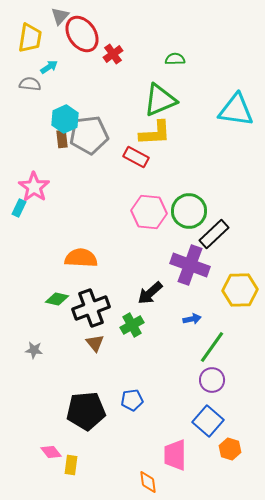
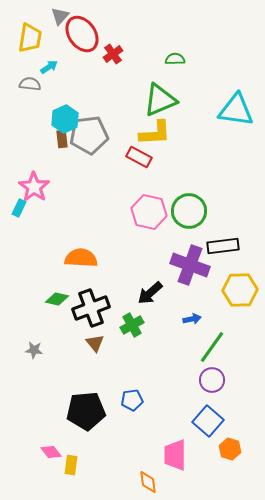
red rectangle: moved 3 px right
pink hexagon: rotated 8 degrees clockwise
black rectangle: moved 9 px right, 12 px down; rotated 36 degrees clockwise
